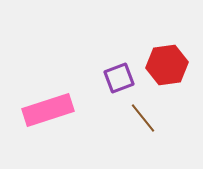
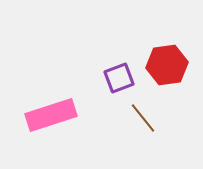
pink rectangle: moved 3 px right, 5 px down
